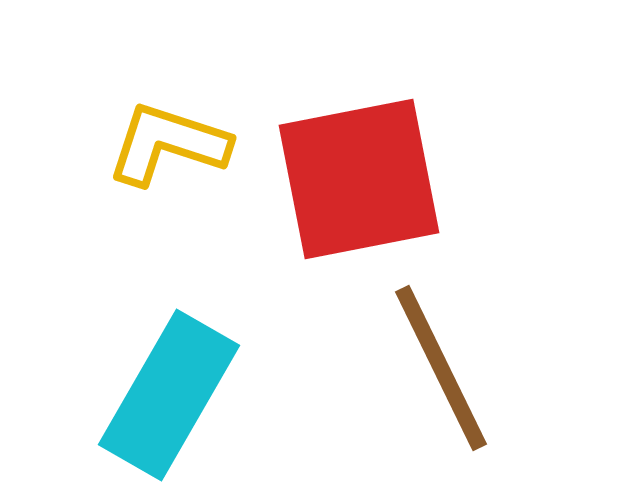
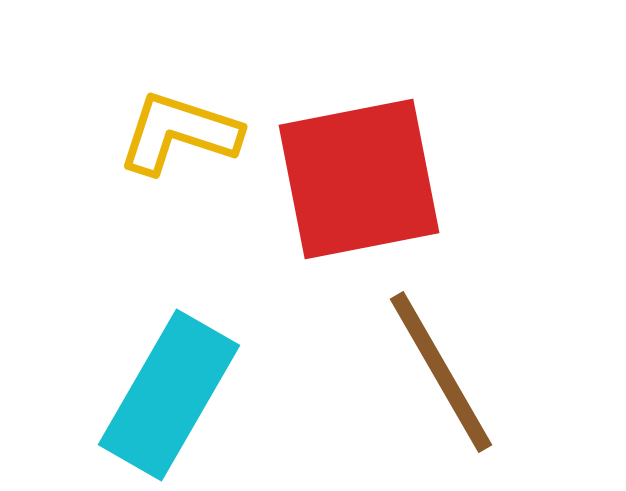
yellow L-shape: moved 11 px right, 11 px up
brown line: moved 4 px down; rotated 4 degrees counterclockwise
